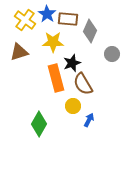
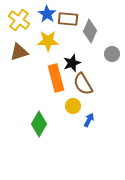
yellow cross: moved 6 px left
yellow star: moved 5 px left, 1 px up
